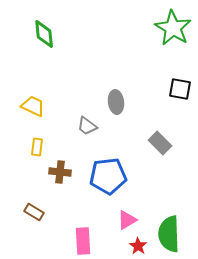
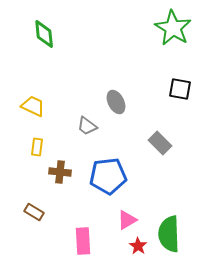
gray ellipse: rotated 20 degrees counterclockwise
